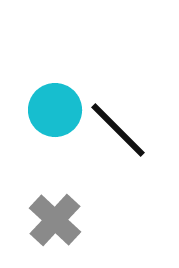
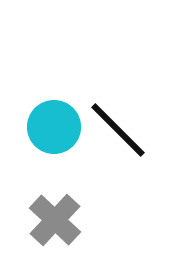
cyan circle: moved 1 px left, 17 px down
